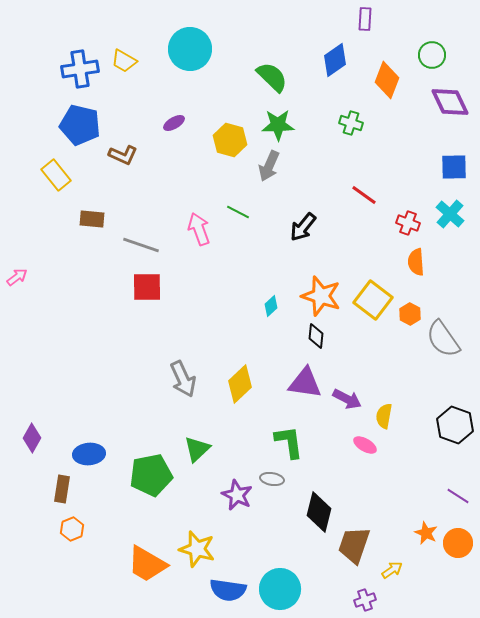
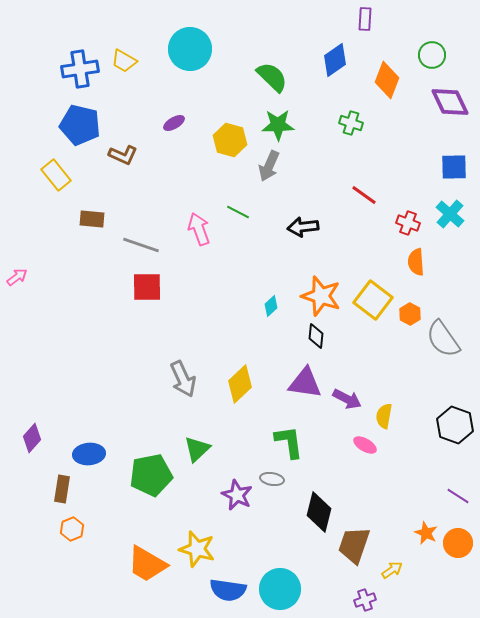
black arrow at (303, 227): rotated 44 degrees clockwise
purple diamond at (32, 438): rotated 12 degrees clockwise
